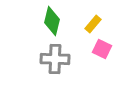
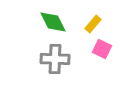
green diamond: moved 1 px right, 1 px down; rotated 40 degrees counterclockwise
